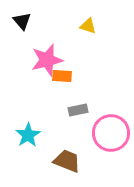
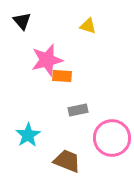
pink circle: moved 1 px right, 5 px down
